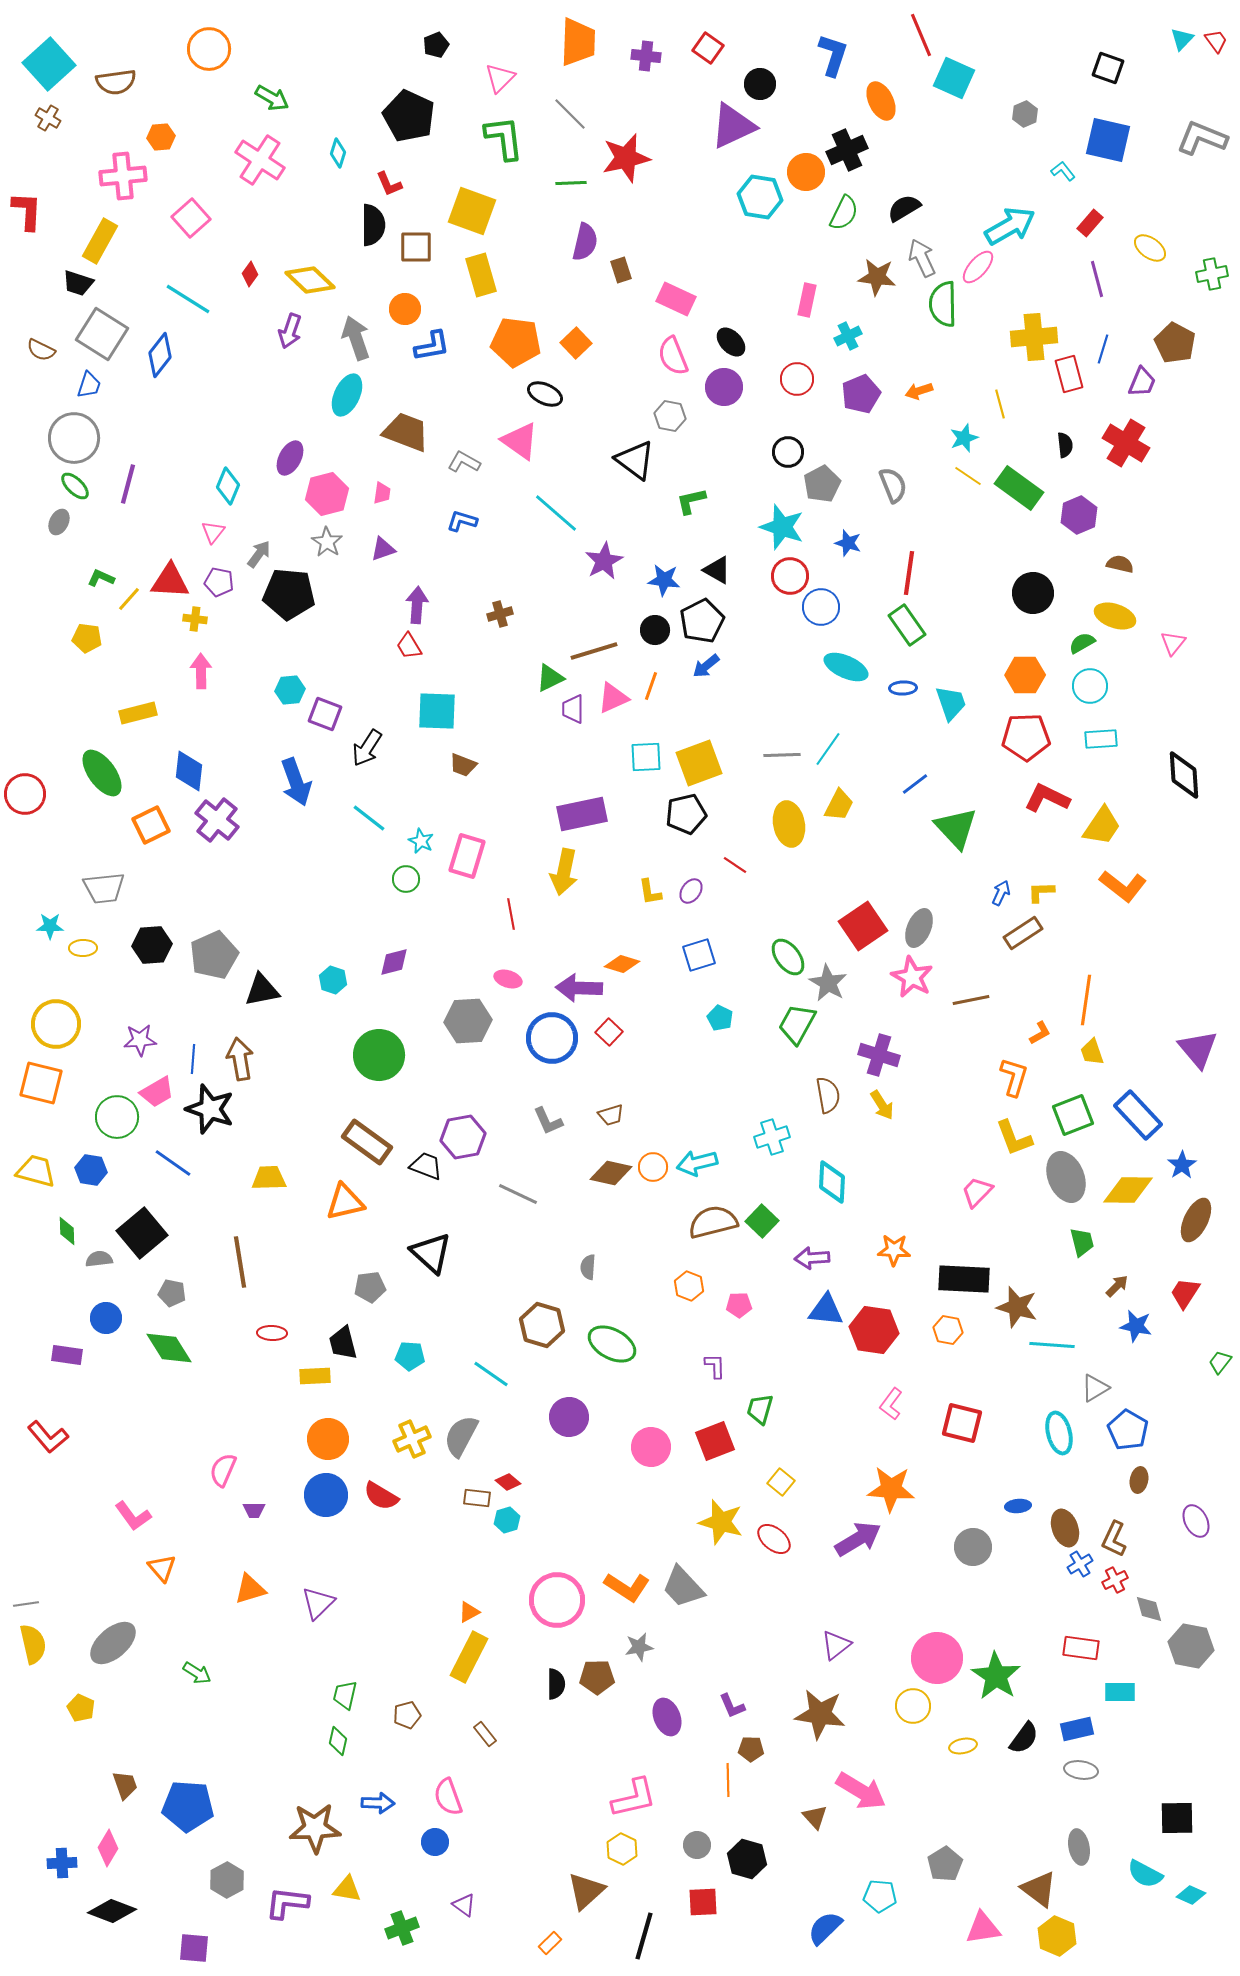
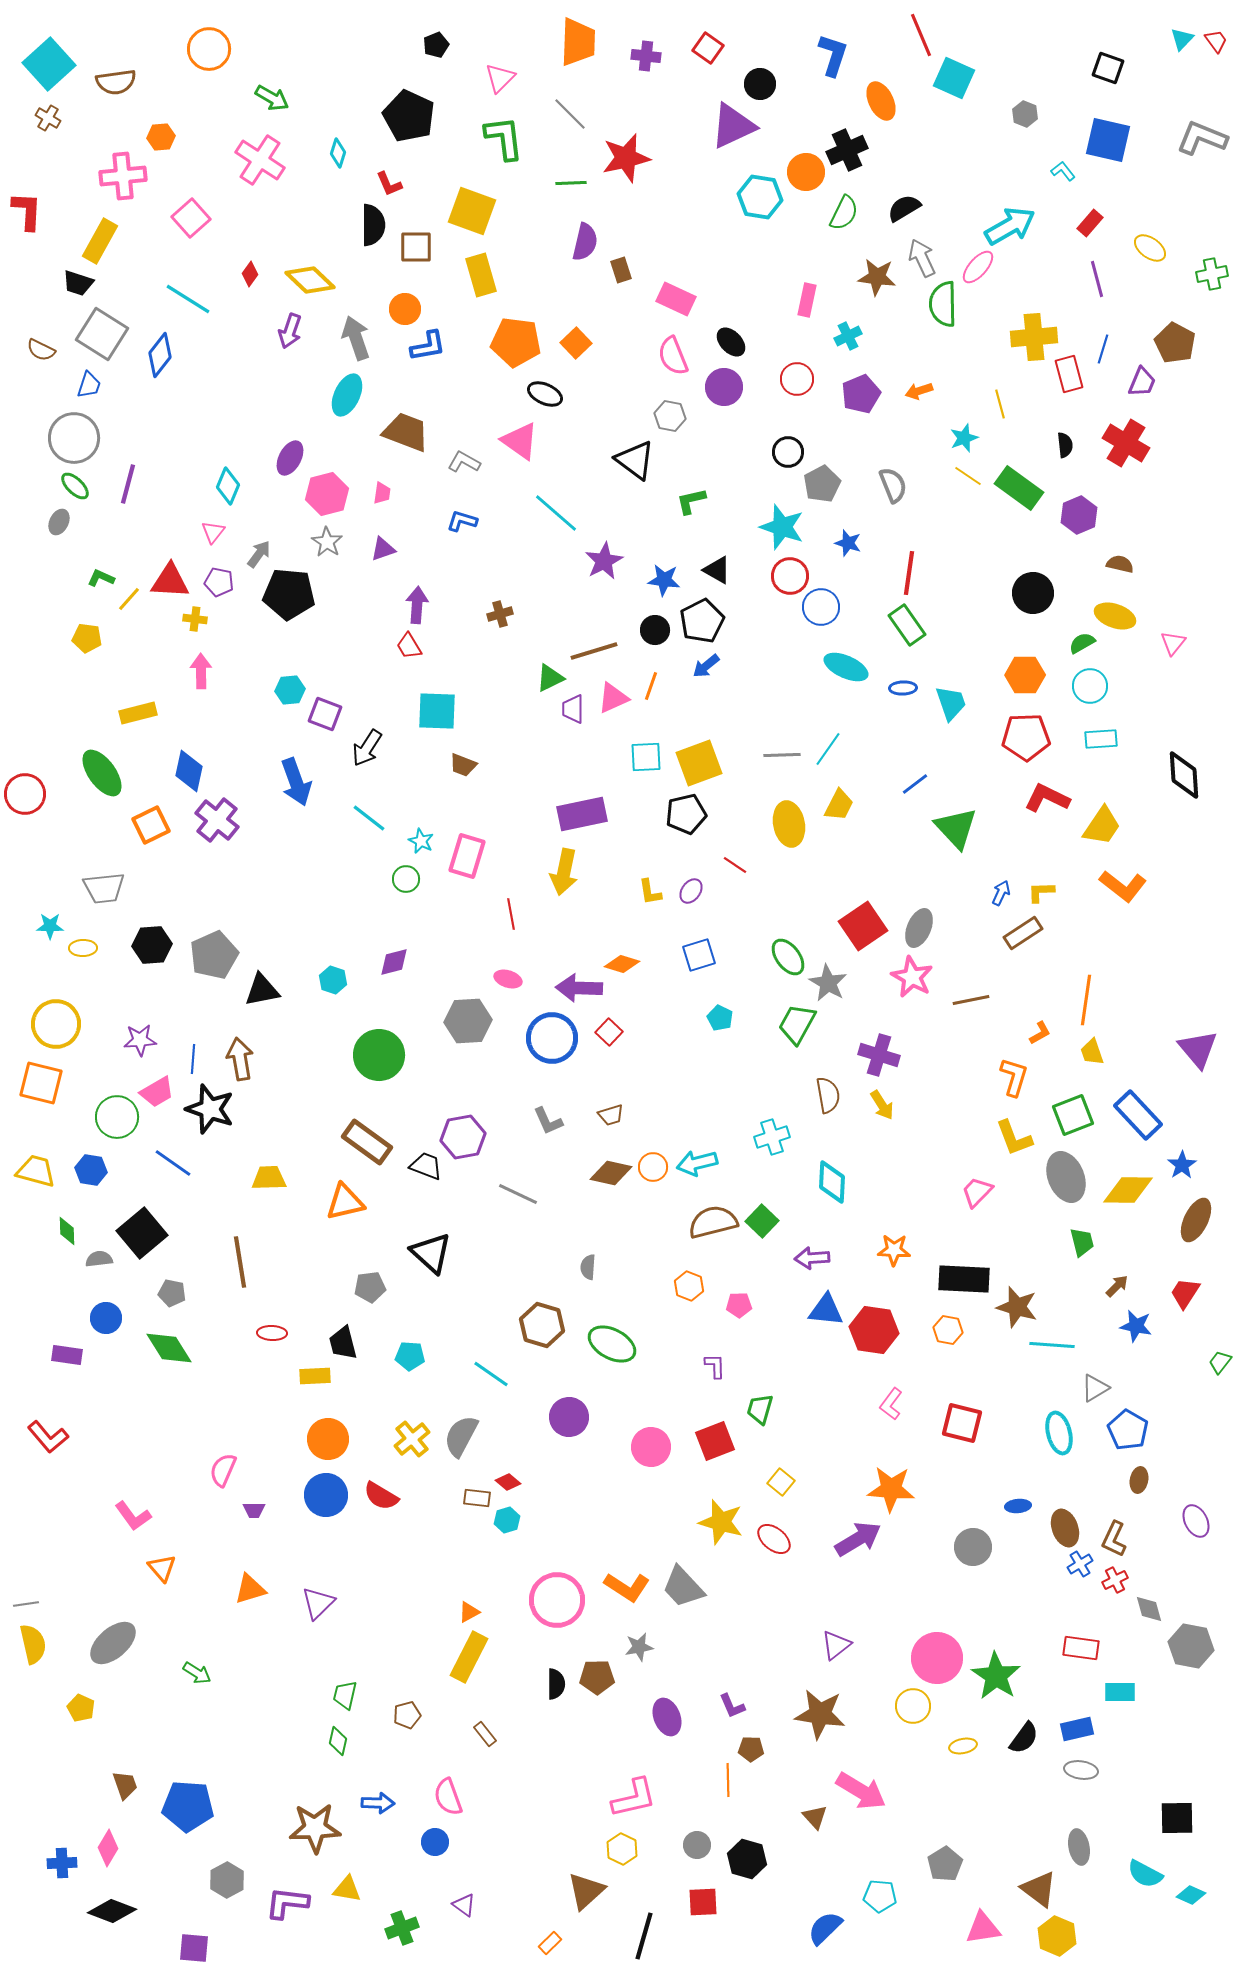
gray hexagon at (1025, 114): rotated 15 degrees counterclockwise
blue L-shape at (432, 346): moved 4 px left
blue diamond at (189, 771): rotated 6 degrees clockwise
yellow cross at (412, 1439): rotated 15 degrees counterclockwise
